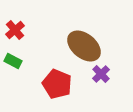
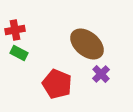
red cross: rotated 30 degrees clockwise
brown ellipse: moved 3 px right, 2 px up
green rectangle: moved 6 px right, 8 px up
